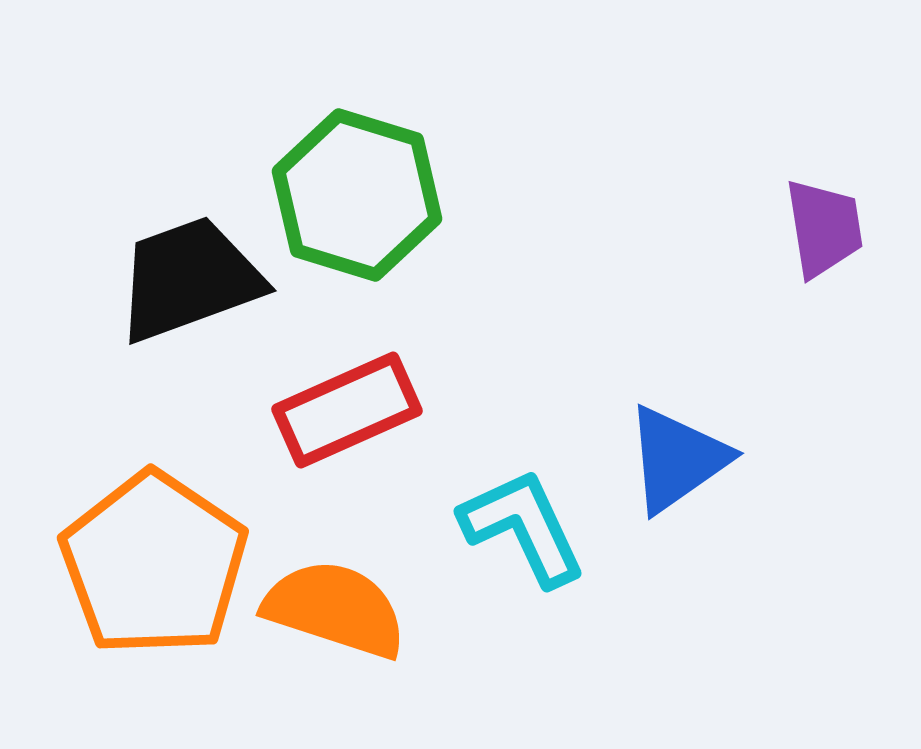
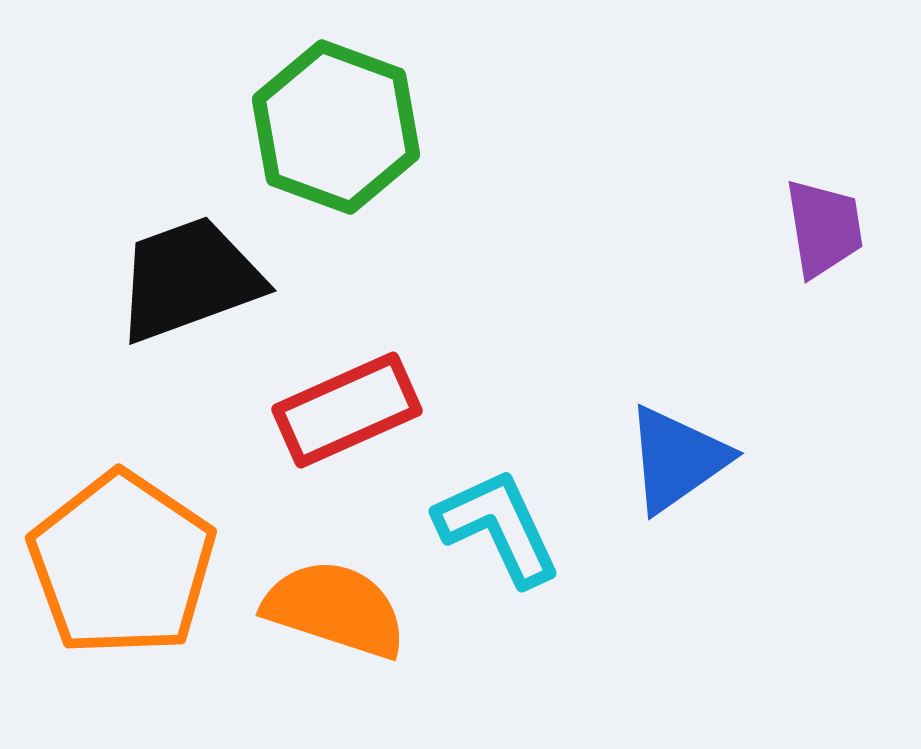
green hexagon: moved 21 px left, 68 px up; rotated 3 degrees clockwise
cyan L-shape: moved 25 px left
orange pentagon: moved 32 px left
